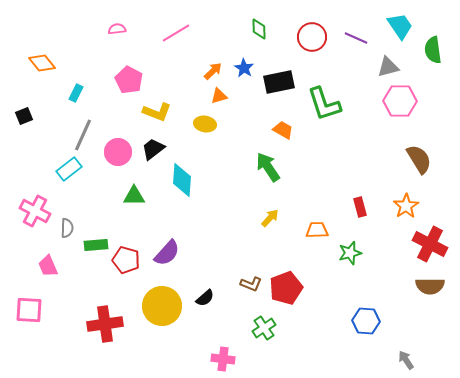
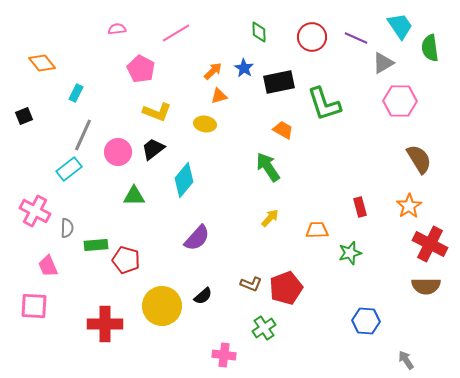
green diamond at (259, 29): moved 3 px down
green semicircle at (433, 50): moved 3 px left, 2 px up
gray triangle at (388, 67): moved 5 px left, 4 px up; rotated 15 degrees counterclockwise
pink pentagon at (129, 80): moved 12 px right, 11 px up
cyan diamond at (182, 180): moved 2 px right; rotated 36 degrees clockwise
orange star at (406, 206): moved 3 px right
purple semicircle at (167, 253): moved 30 px right, 15 px up
brown semicircle at (430, 286): moved 4 px left
black semicircle at (205, 298): moved 2 px left, 2 px up
pink square at (29, 310): moved 5 px right, 4 px up
red cross at (105, 324): rotated 8 degrees clockwise
pink cross at (223, 359): moved 1 px right, 4 px up
